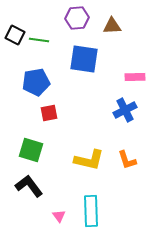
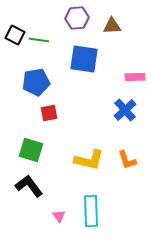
blue cross: rotated 15 degrees counterclockwise
